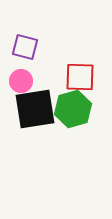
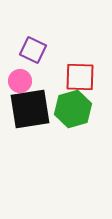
purple square: moved 8 px right, 3 px down; rotated 12 degrees clockwise
pink circle: moved 1 px left
black square: moved 5 px left
